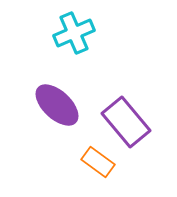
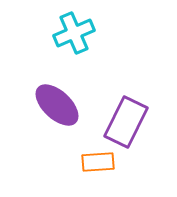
purple rectangle: rotated 66 degrees clockwise
orange rectangle: rotated 40 degrees counterclockwise
